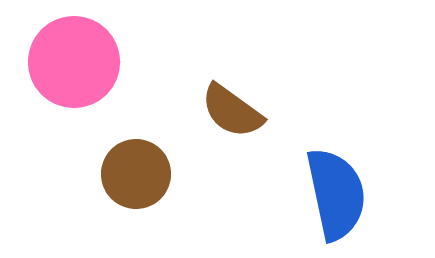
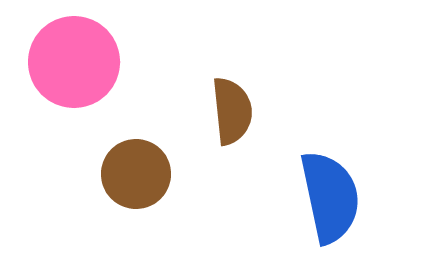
brown semicircle: rotated 132 degrees counterclockwise
blue semicircle: moved 6 px left, 3 px down
